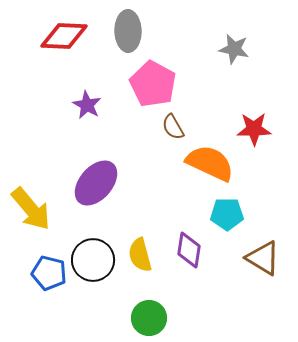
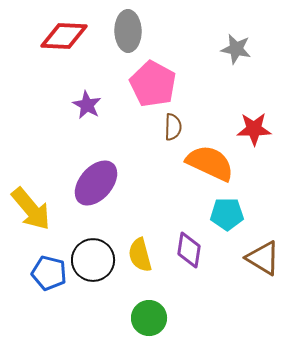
gray star: moved 2 px right
brown semicircle: rotated 148 degrees counterclockwise
